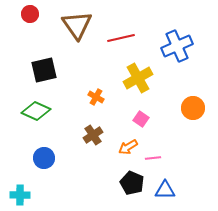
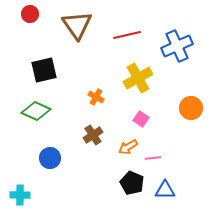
red line: moved 6 px right, 3 px up
orange circle: moved 2 px left
blue circle: moved 6 px right
